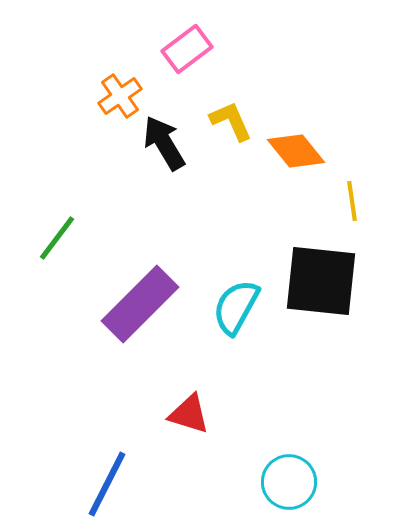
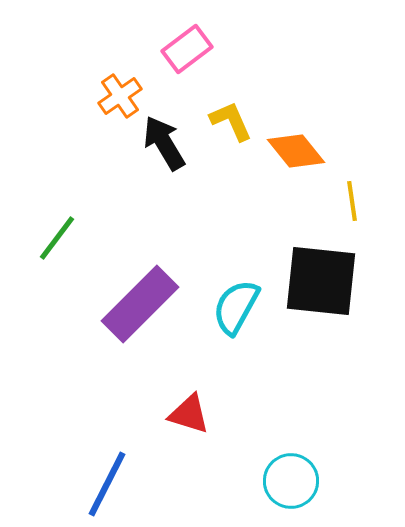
cyan circle: moved 2 px right, 1 px up
